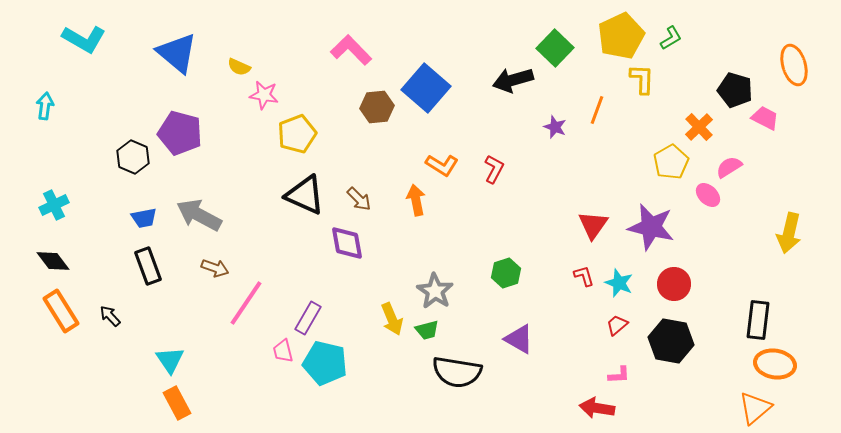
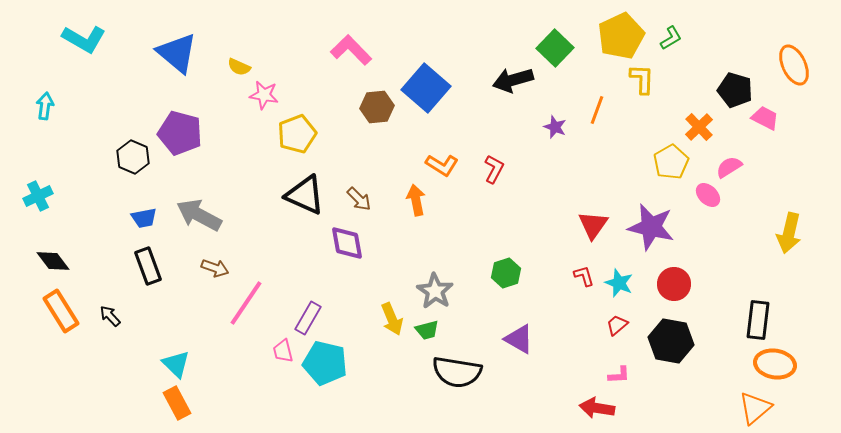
orange ellipse at (794, 65): rotated 9 degrees counterclockwise
cyan cross at (54, 205): moved 16 px left, 9 px up
cyan triangle at (170, 360): moved 6 px right, 4 px down; rotated 12 degrees counterclockwise
